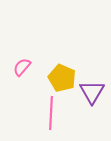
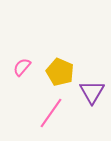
yellow pentagon: moved 2 px left, 6 px up
pink line: rotated 32 degrees clockwise
